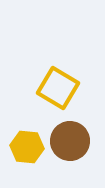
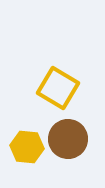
brown circle: moved 2 px left, 2 px up
